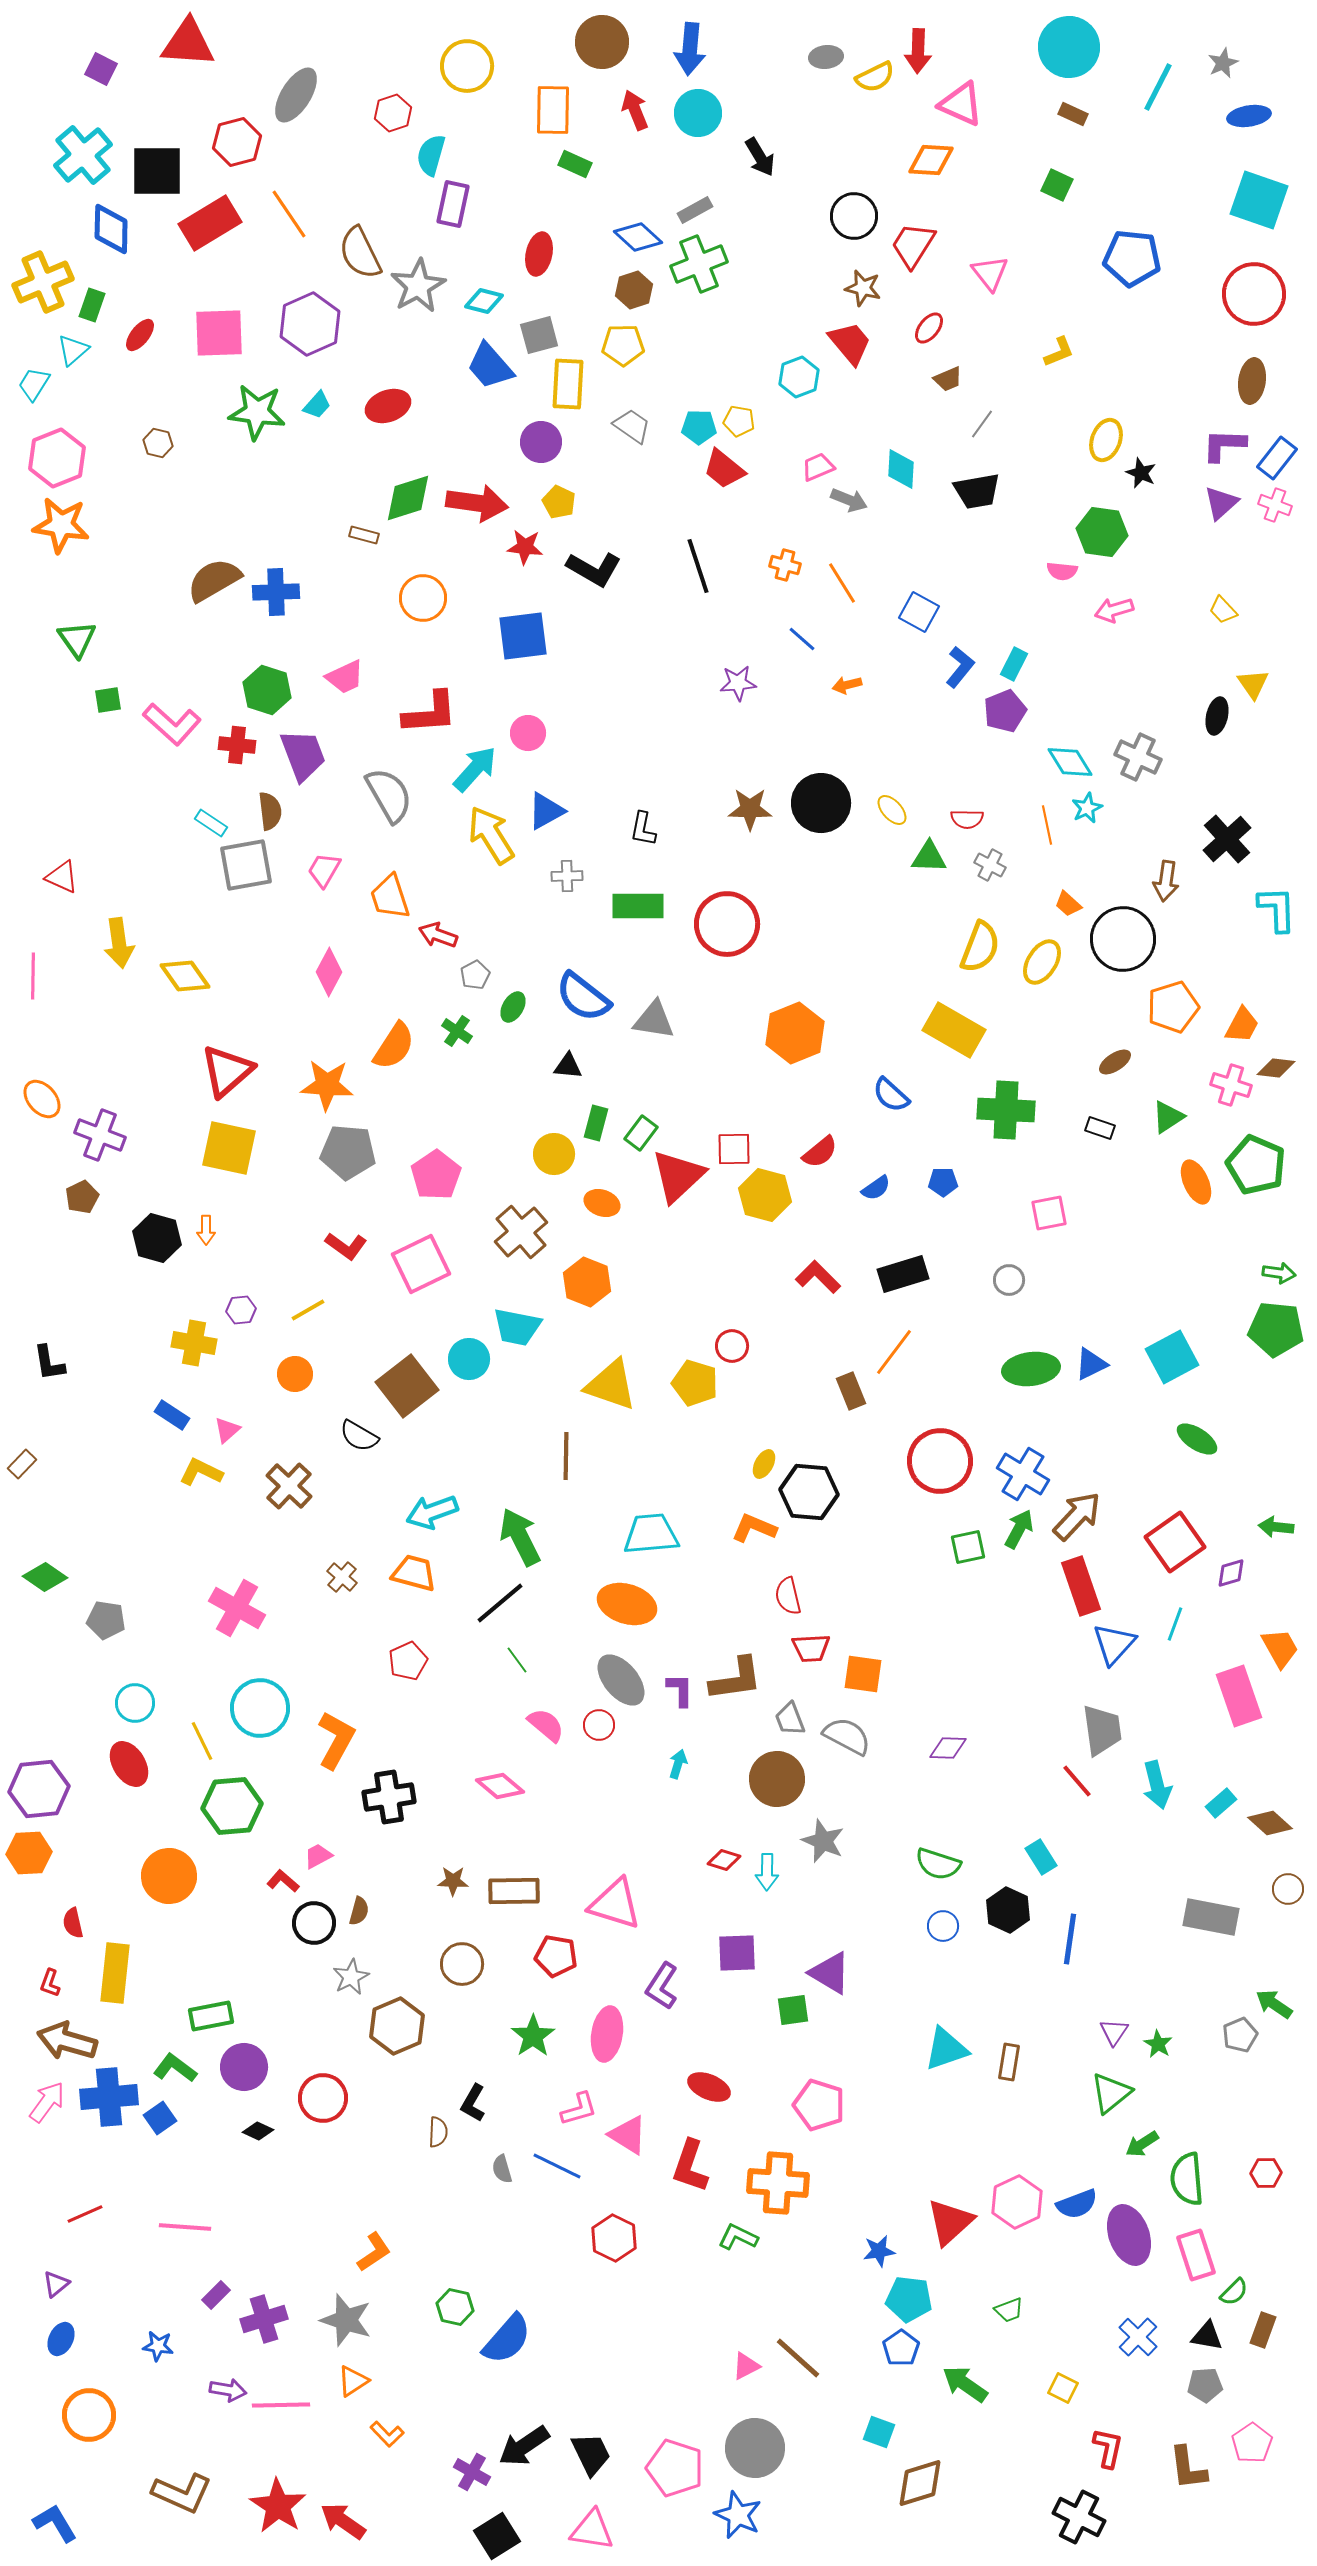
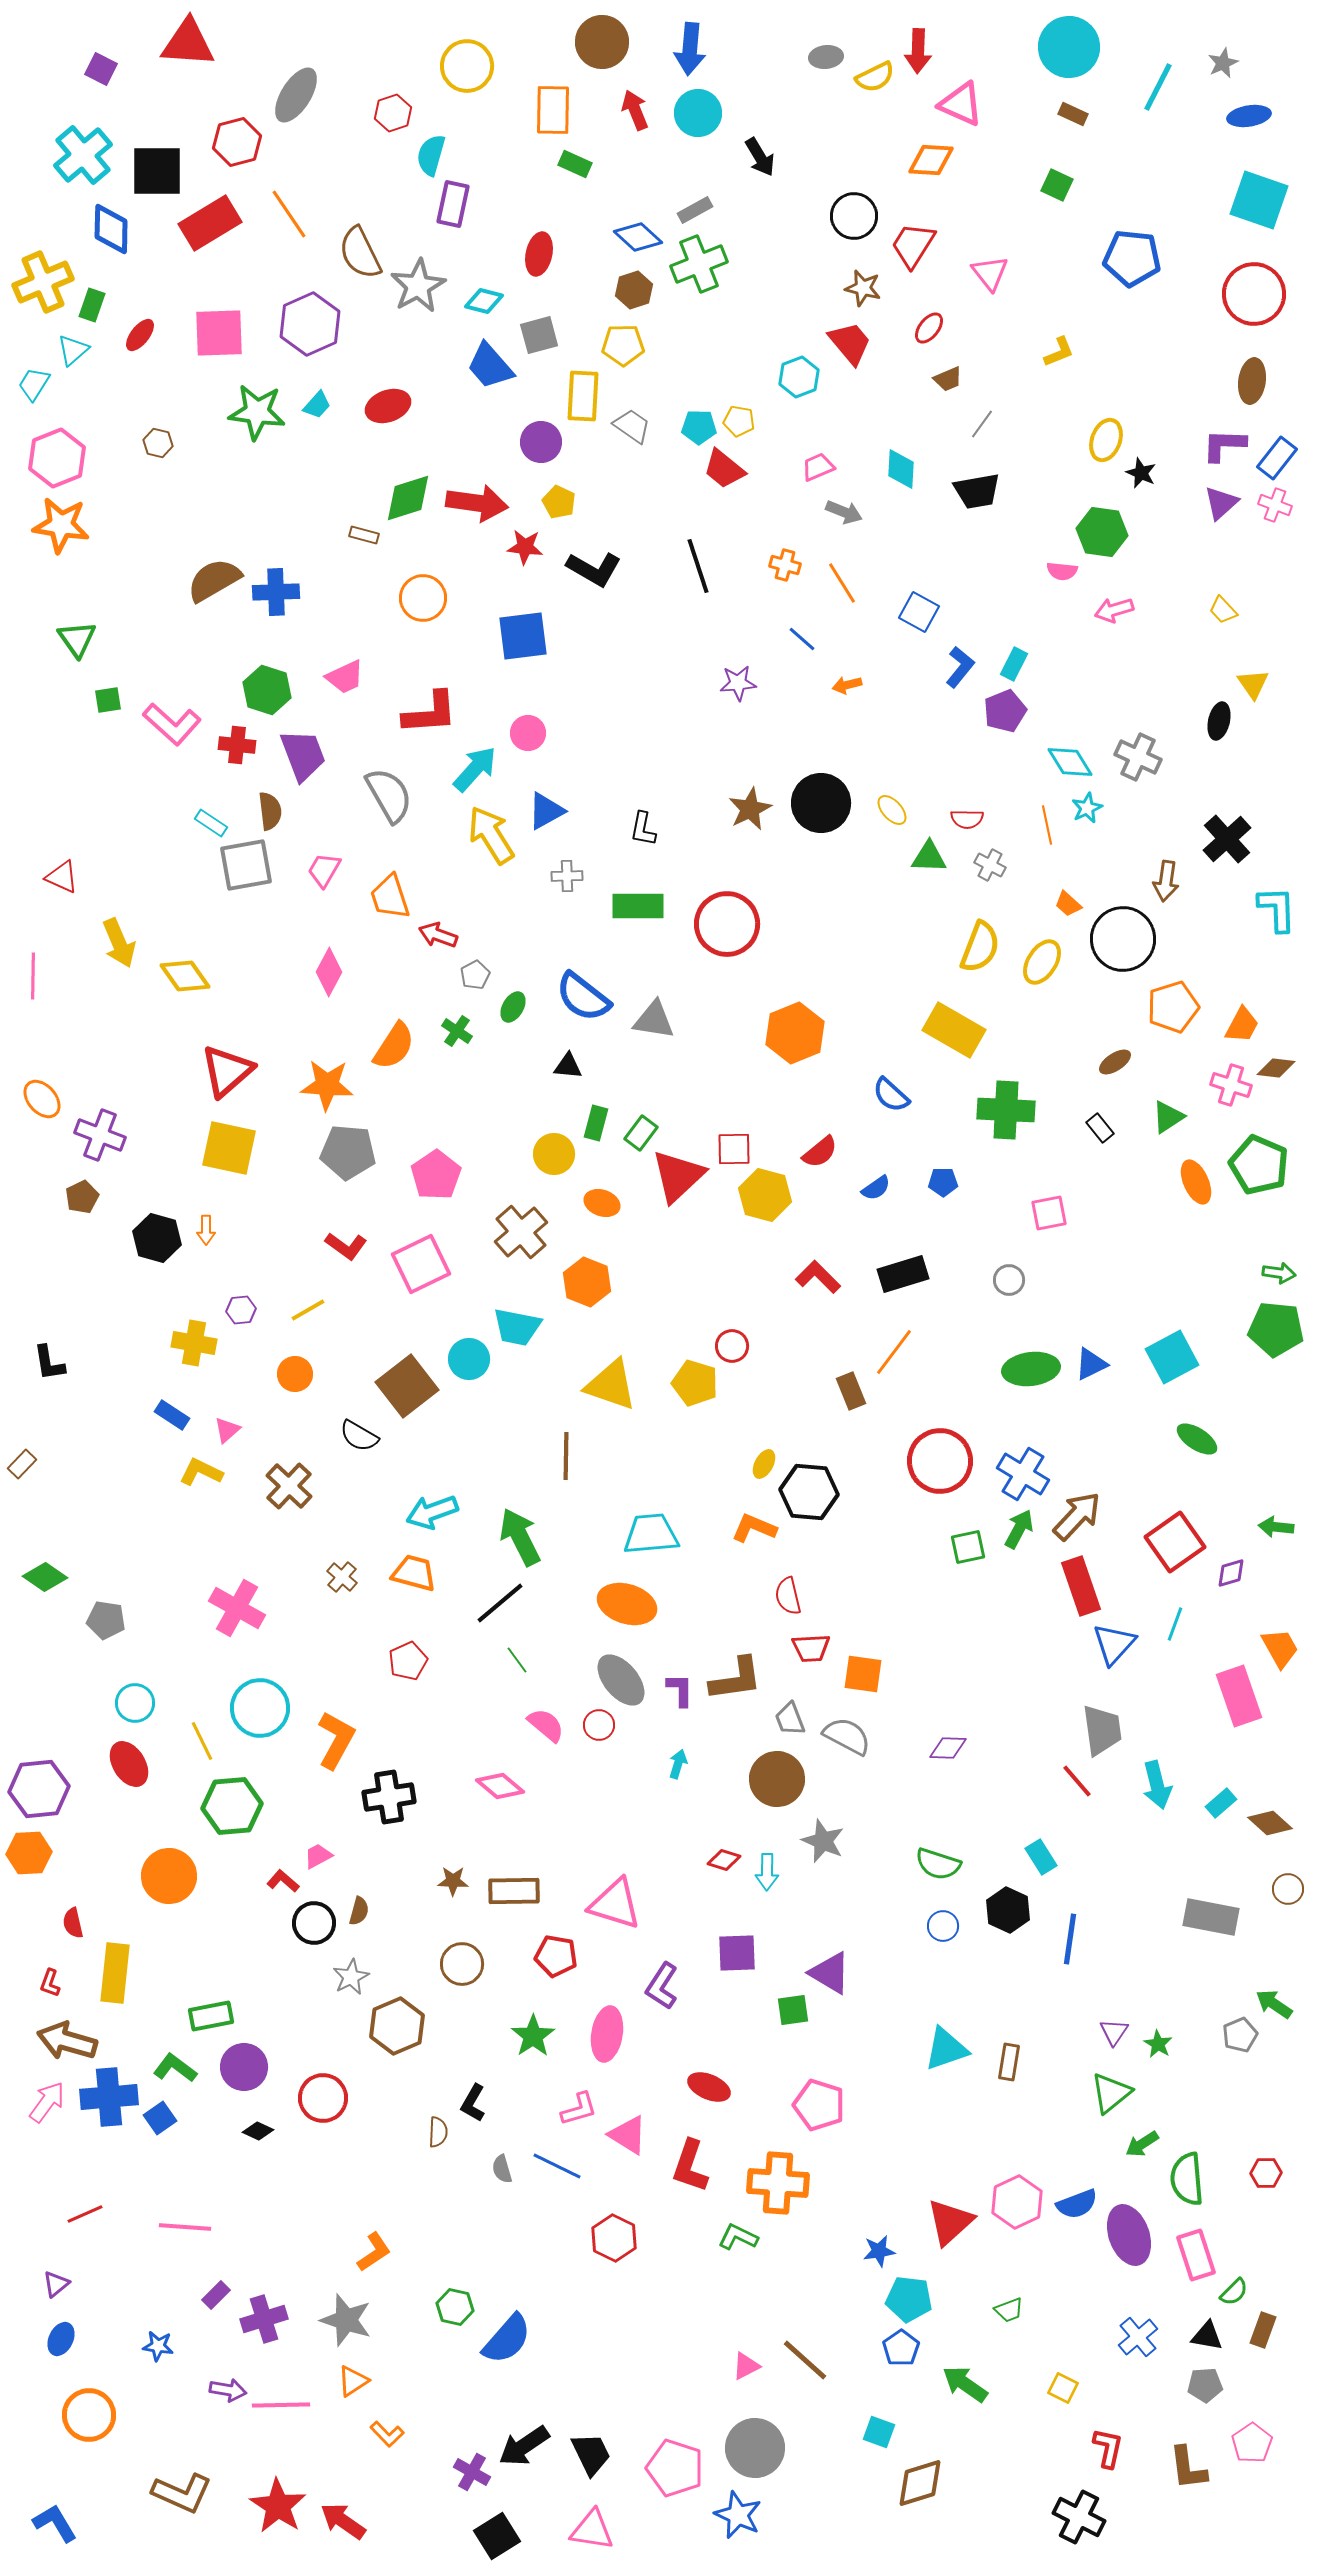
yellow rectangle at (568, 384): moved 15 px right, 12 px down
gray arrow at (849, 500): moved 5 px left, 12 px down
black ellipse at (1217, 716): moved 2 px right, 5 px down
brown star at (750, 809): rotated 27 degrees counterclockwise
yellow arrow at (119, 943): rotated 15 degrees counterclockwise
black rectangle at (1100, 1128): rotated 32 degrees clockwise
green pentagon at (1256, 1165): moved 3 px right
blue cross at (1138, 2337): rotated 6 degrees clockwise
brown line at (798, 2358): moved 7 px right, 2 px down
